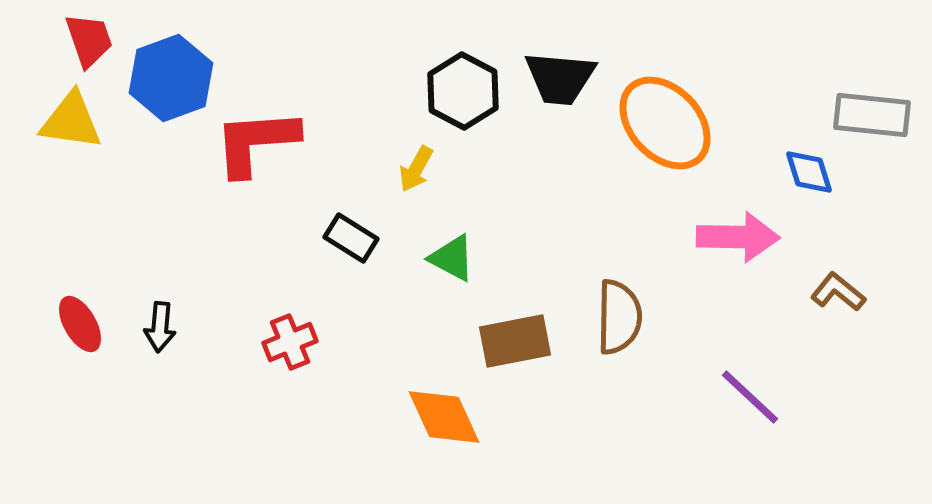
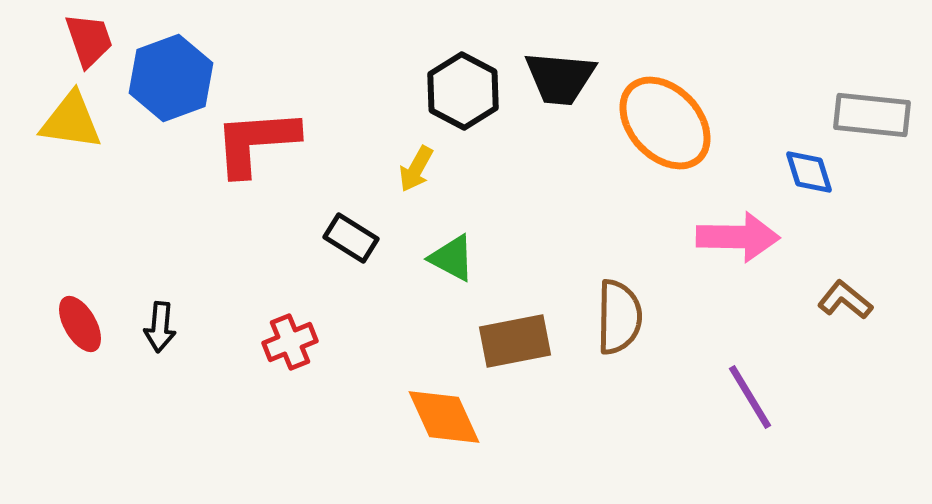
brown L-shape: moved 7 px right, 8 px down
purple line: rotated 16 degrees clockwise
